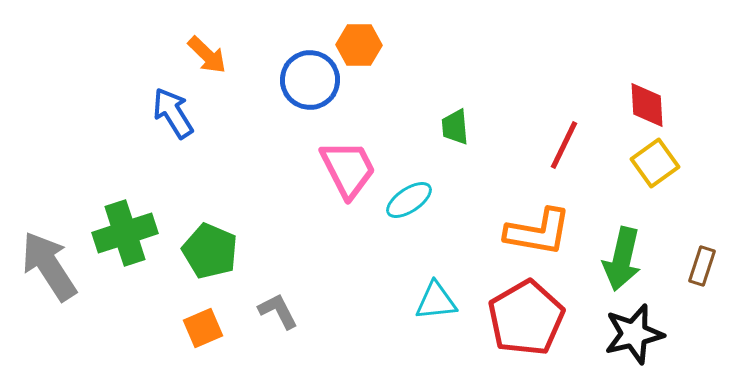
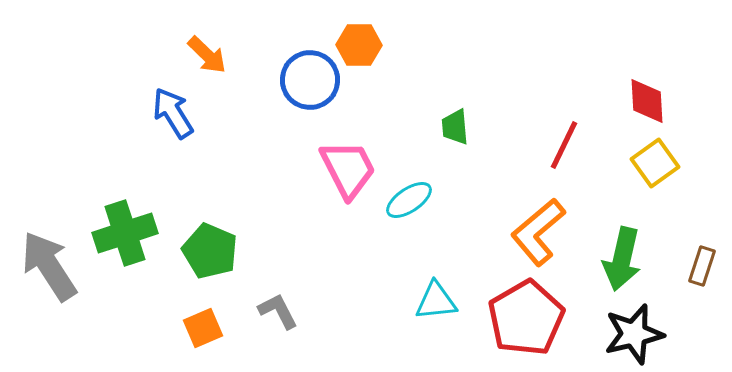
red diamond: moved 4 px up
orange L-shape: rotated 130 degrees clockwise
